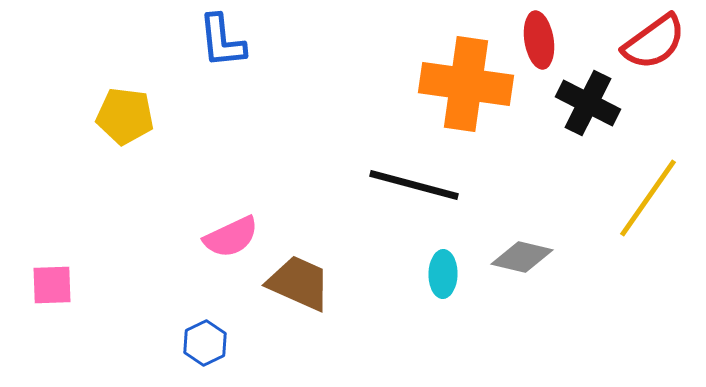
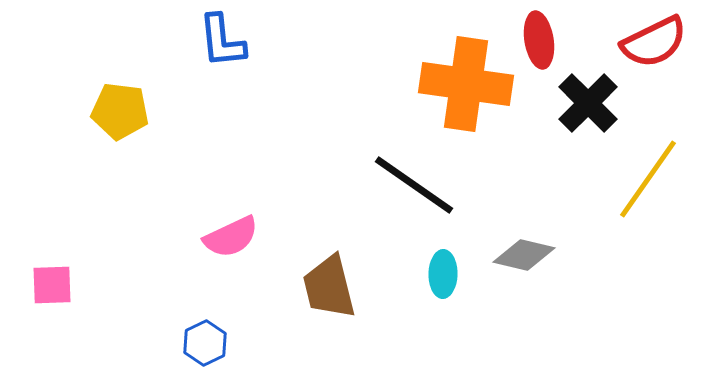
red semicircle: rotated 10 degrees clockwise
black cross: rotated 18 degrees clockwise
yellow pentagon: moved 5 px left, 5 px up
black line: rotated 20 degrees clockwise
yellow line: moved 19 px up
gray diamond: moved 2 px right, 2 px up
brown trapezoid: moved 30 px right, 4 px down; rotated 128 degrees counterclockwise
